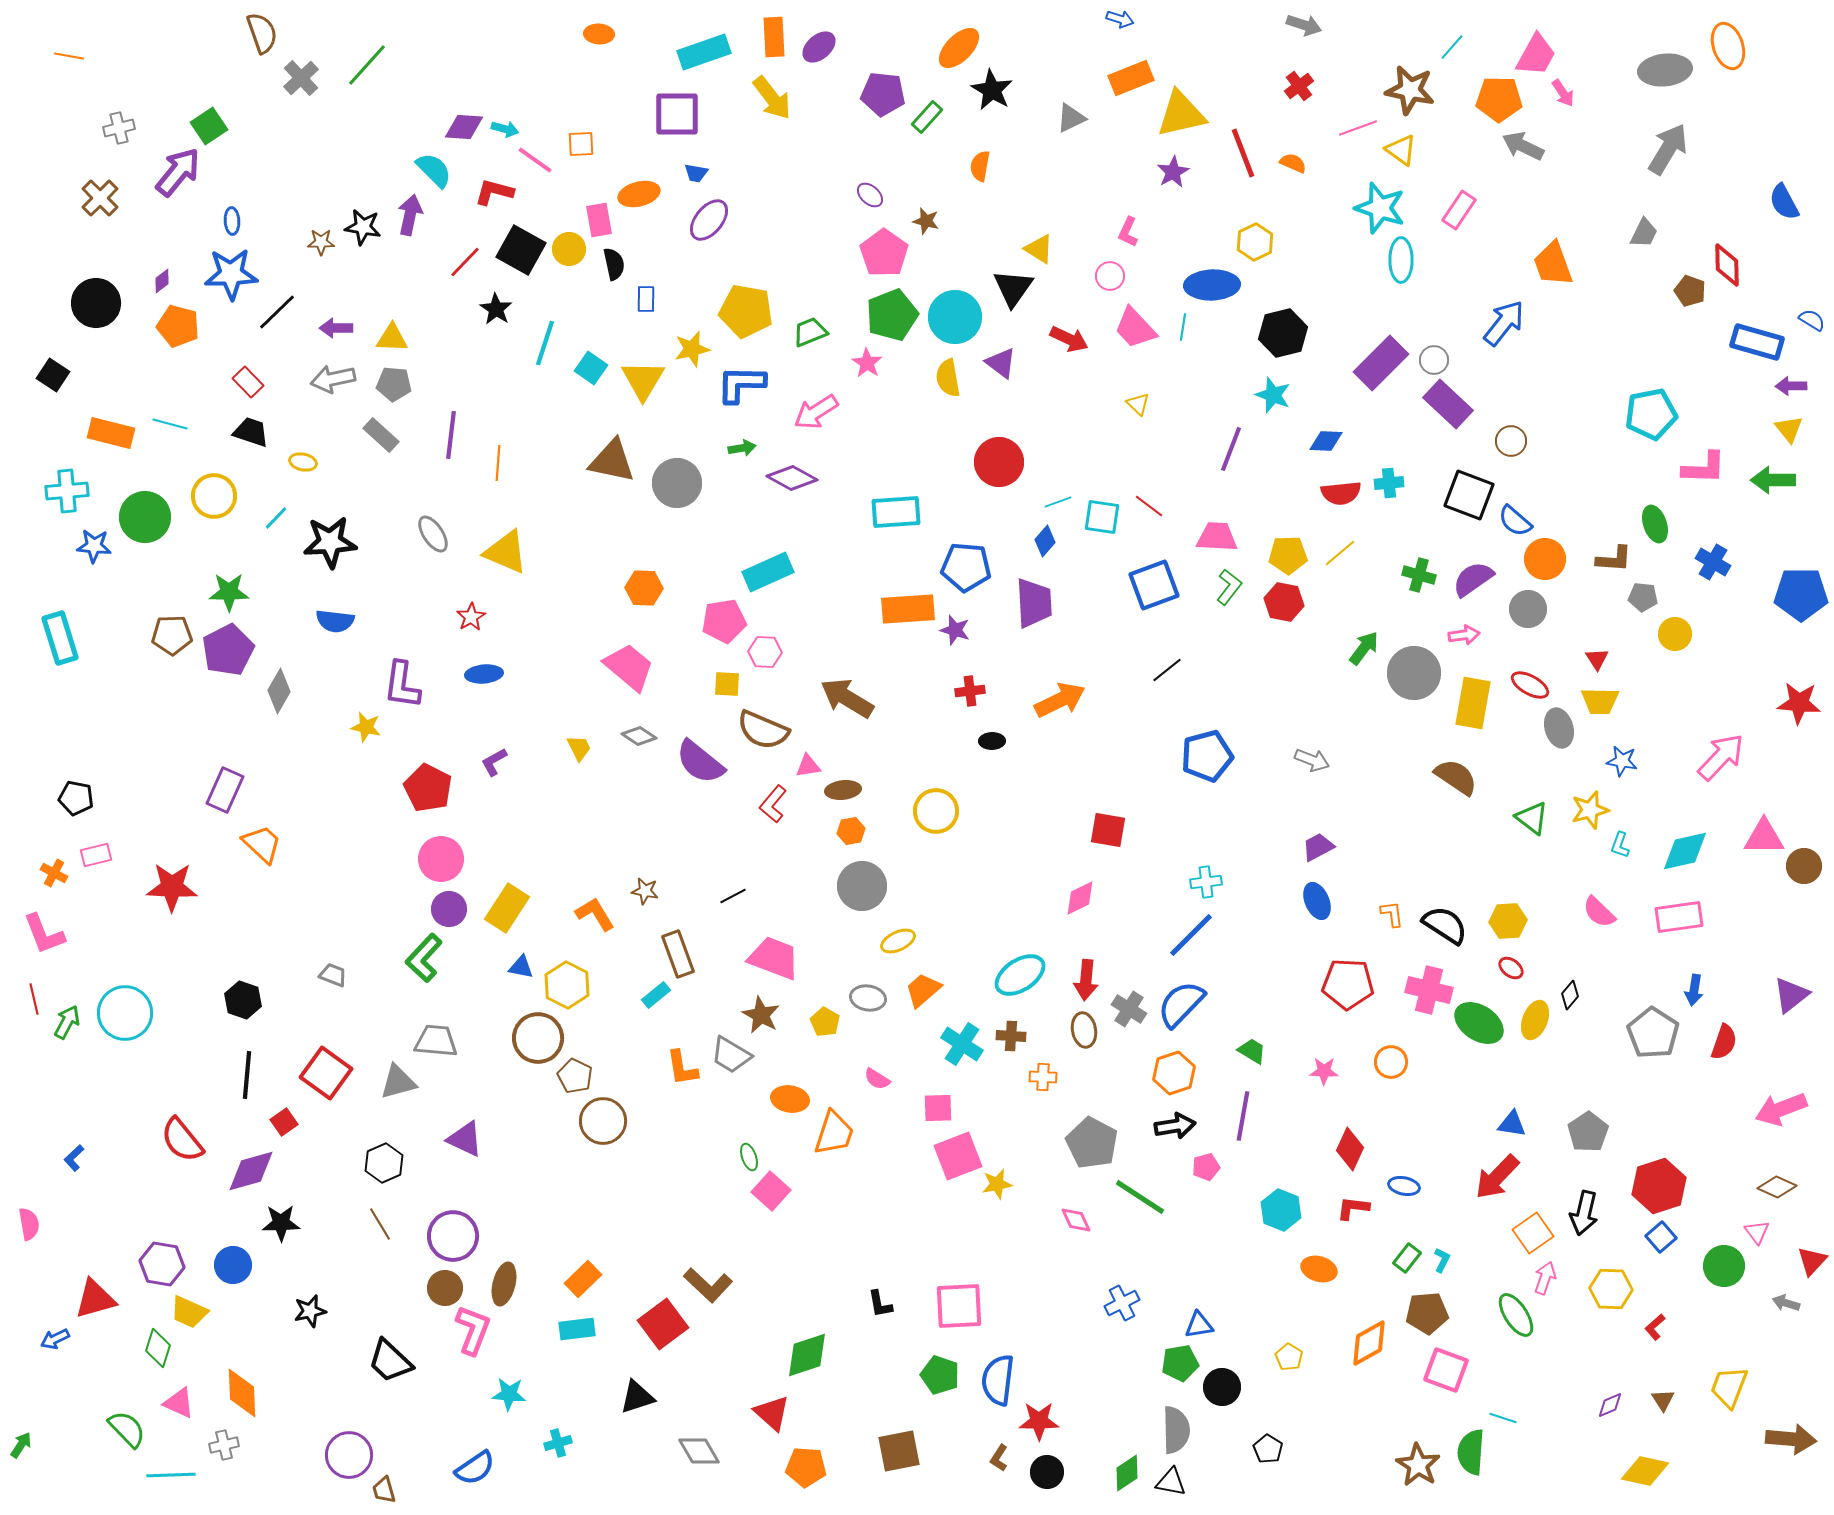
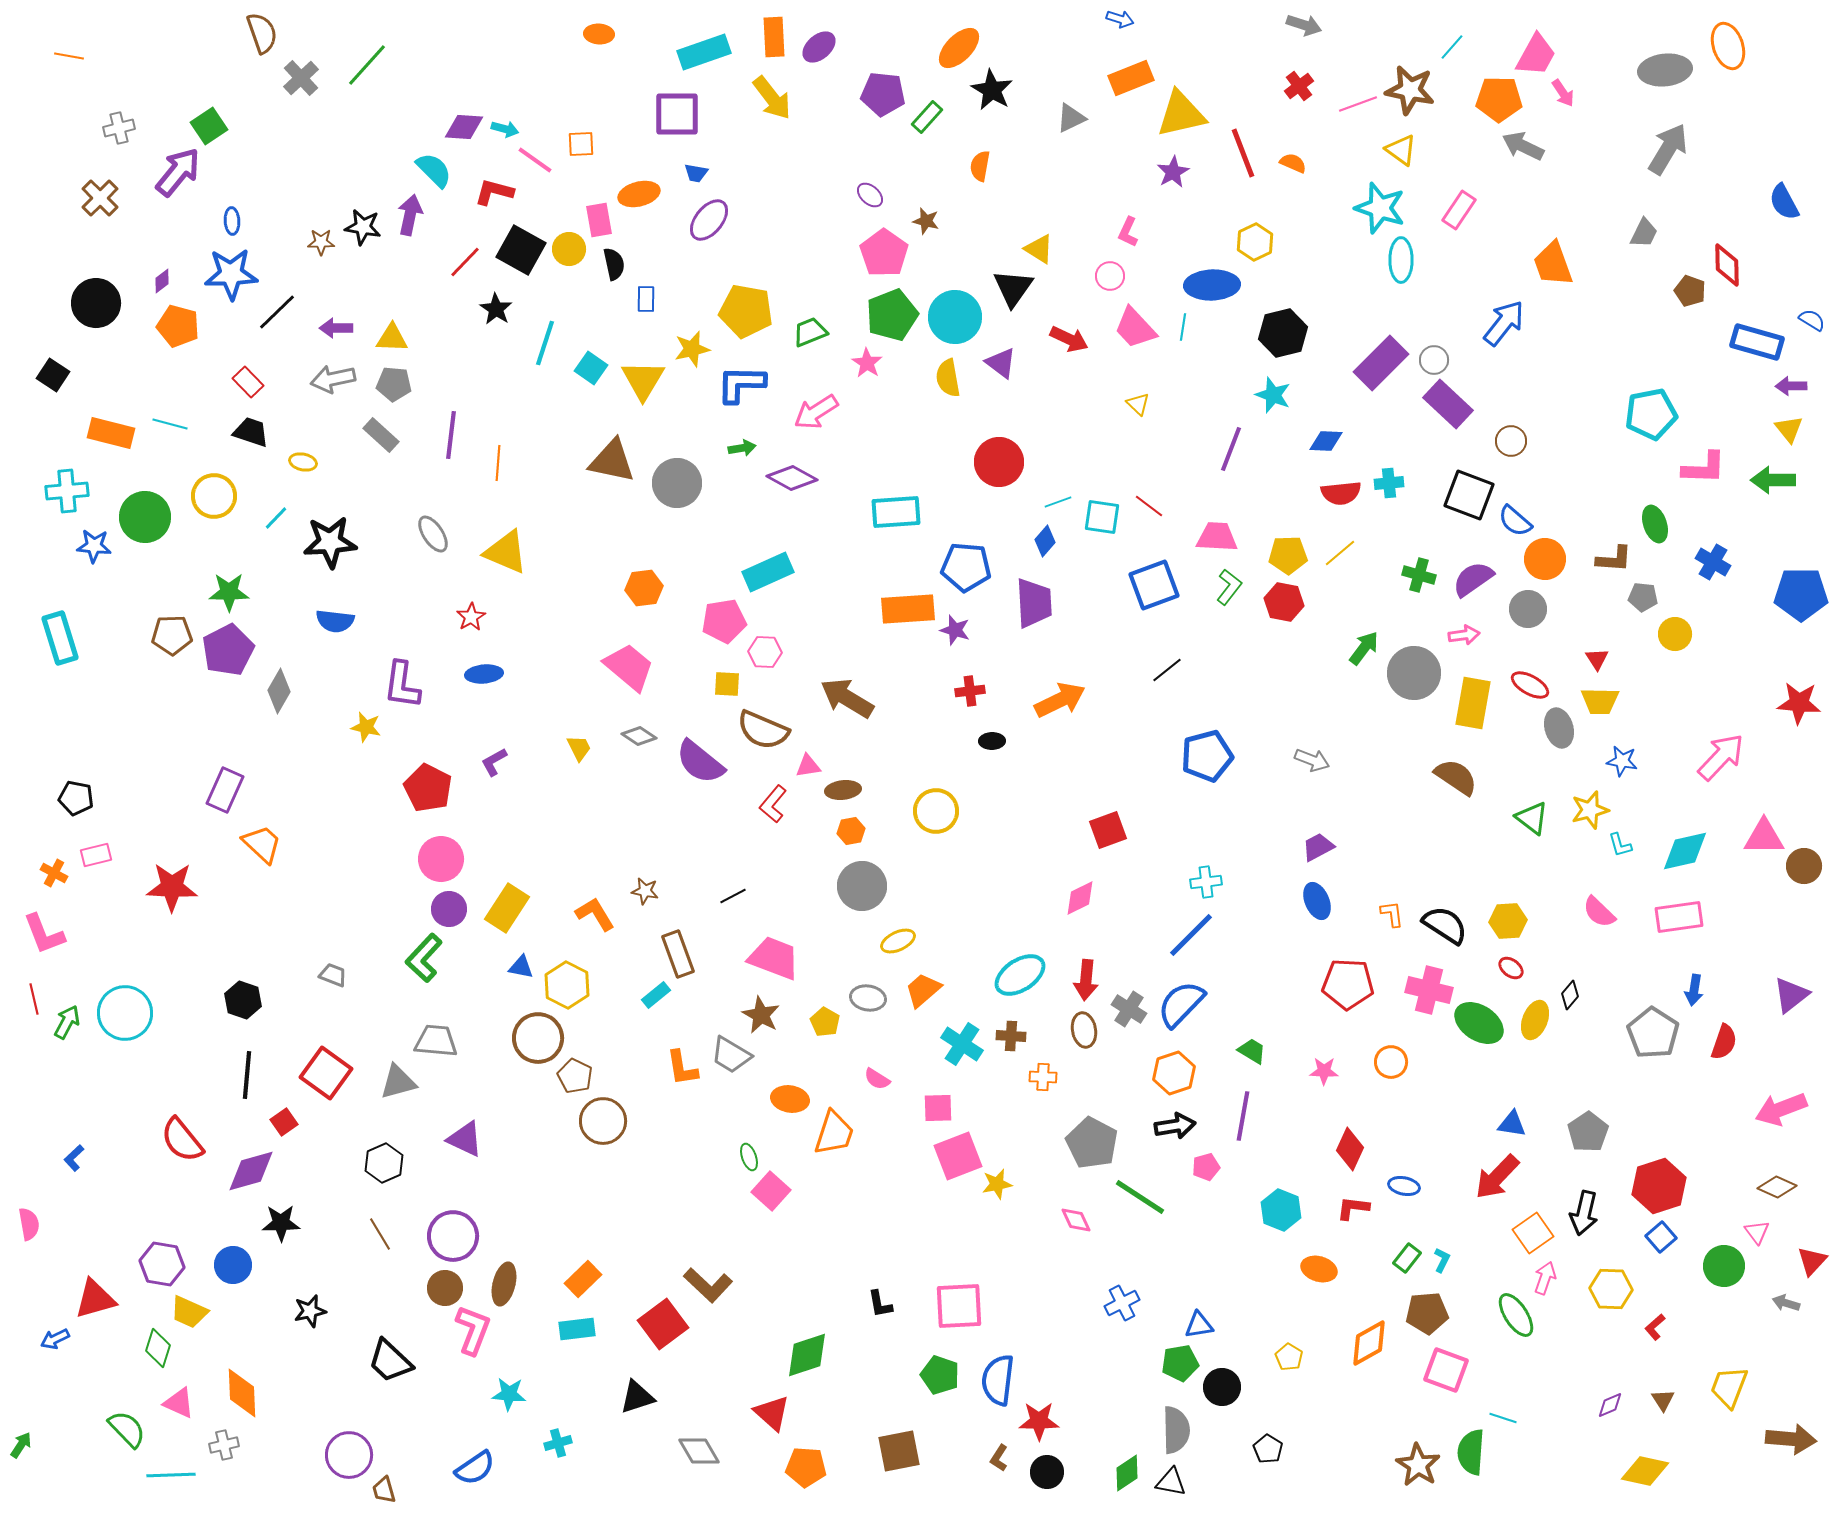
pink line at (1358, 128): moved 24 px up
orange hexagon at (644, 588): rotated 9 degrees counterclockwise
red square at (1108, 830): rotated 30 degrees counterclockwise
cyan L-shape at (1620, 845): rotated 36 degrees counterclockwise
brown line at (380, 1224): moved 10 px down
